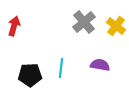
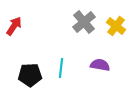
red arrow: rotated 18 degrees clockwise
